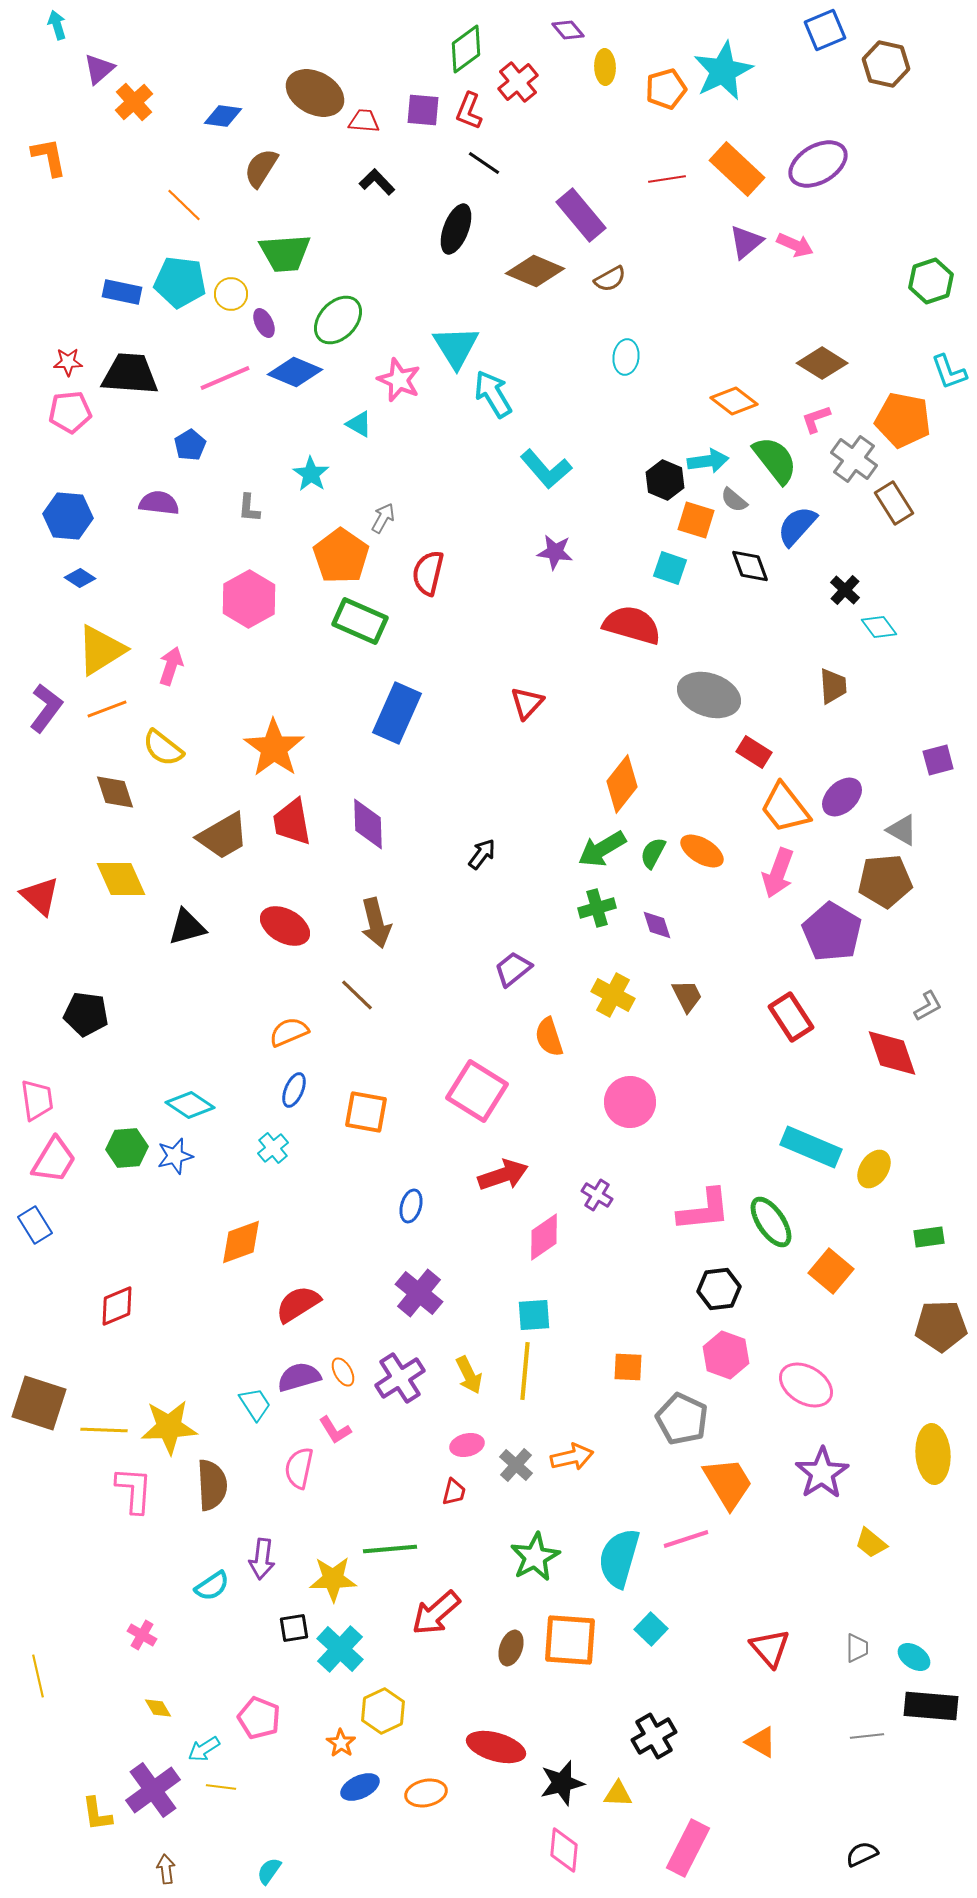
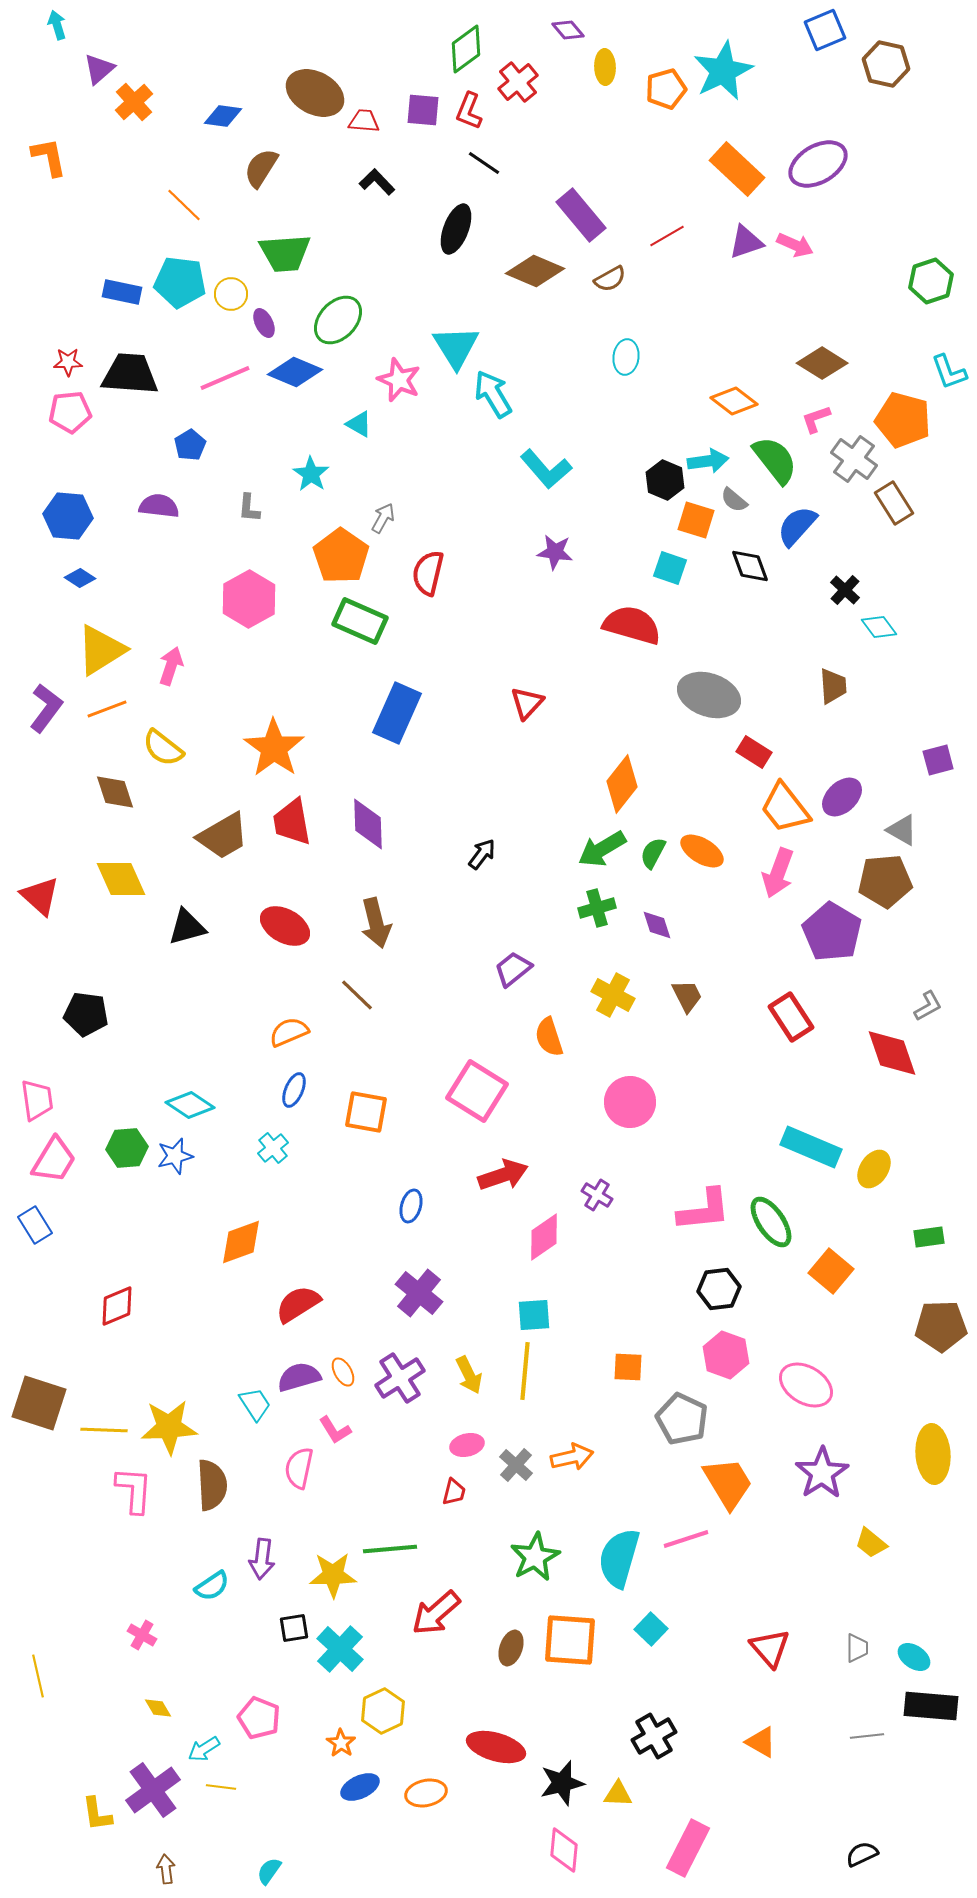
red line at (667, 179): moved 57 px down; rotated 21 degrees counterclockwise
purple triangle at (746, 242): rotated 21 degrees clockwise
orange pentagon at (903, 420): rotated 4 degrees clockwise
purple semicircle at (159, 503): moved 3 px down
yellow star at (333, 1579): moved 4 px up
